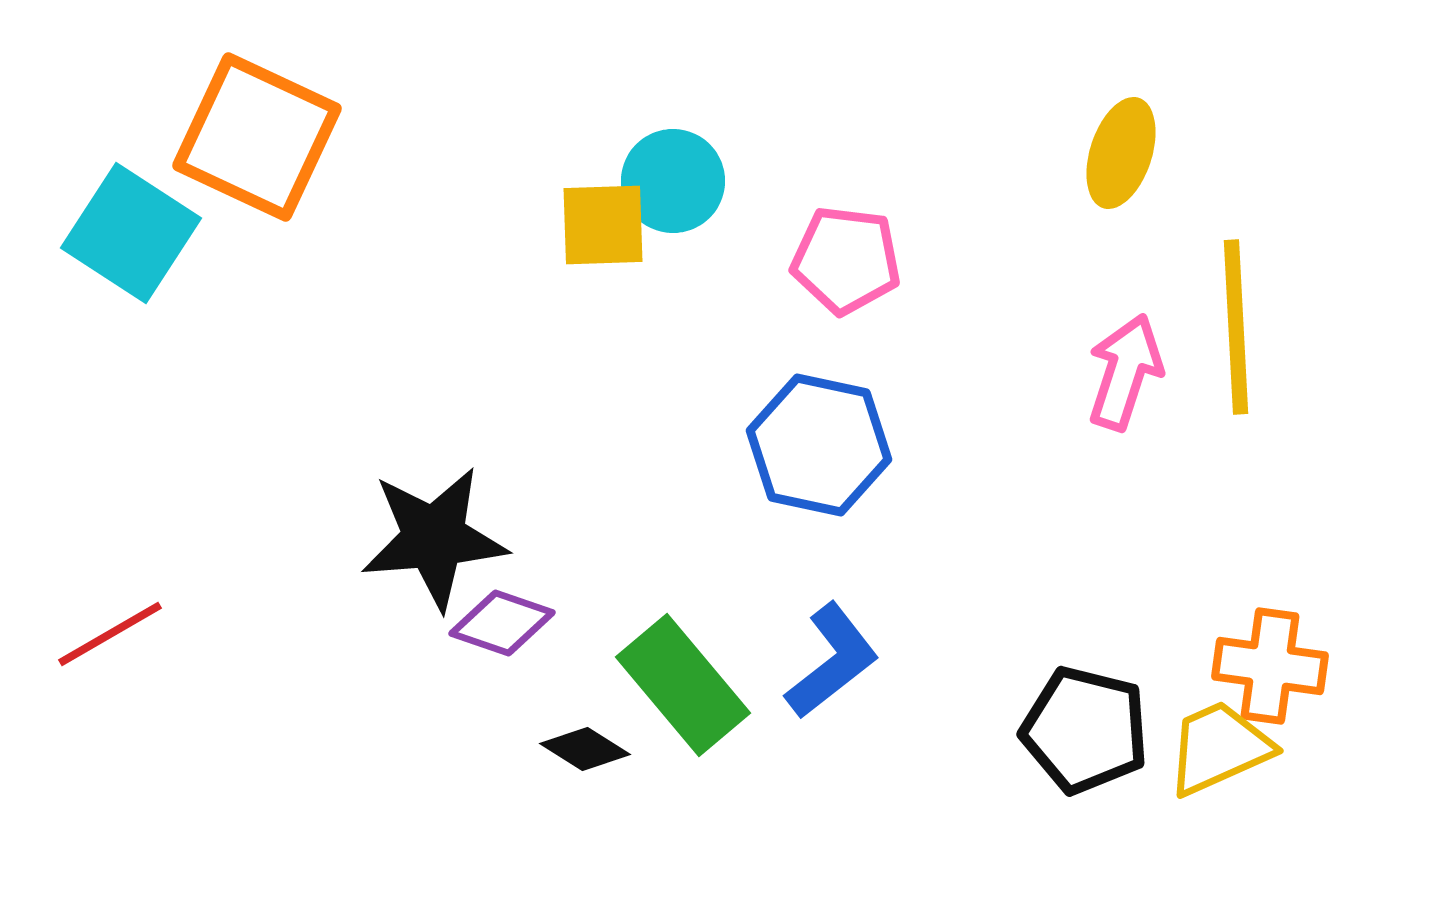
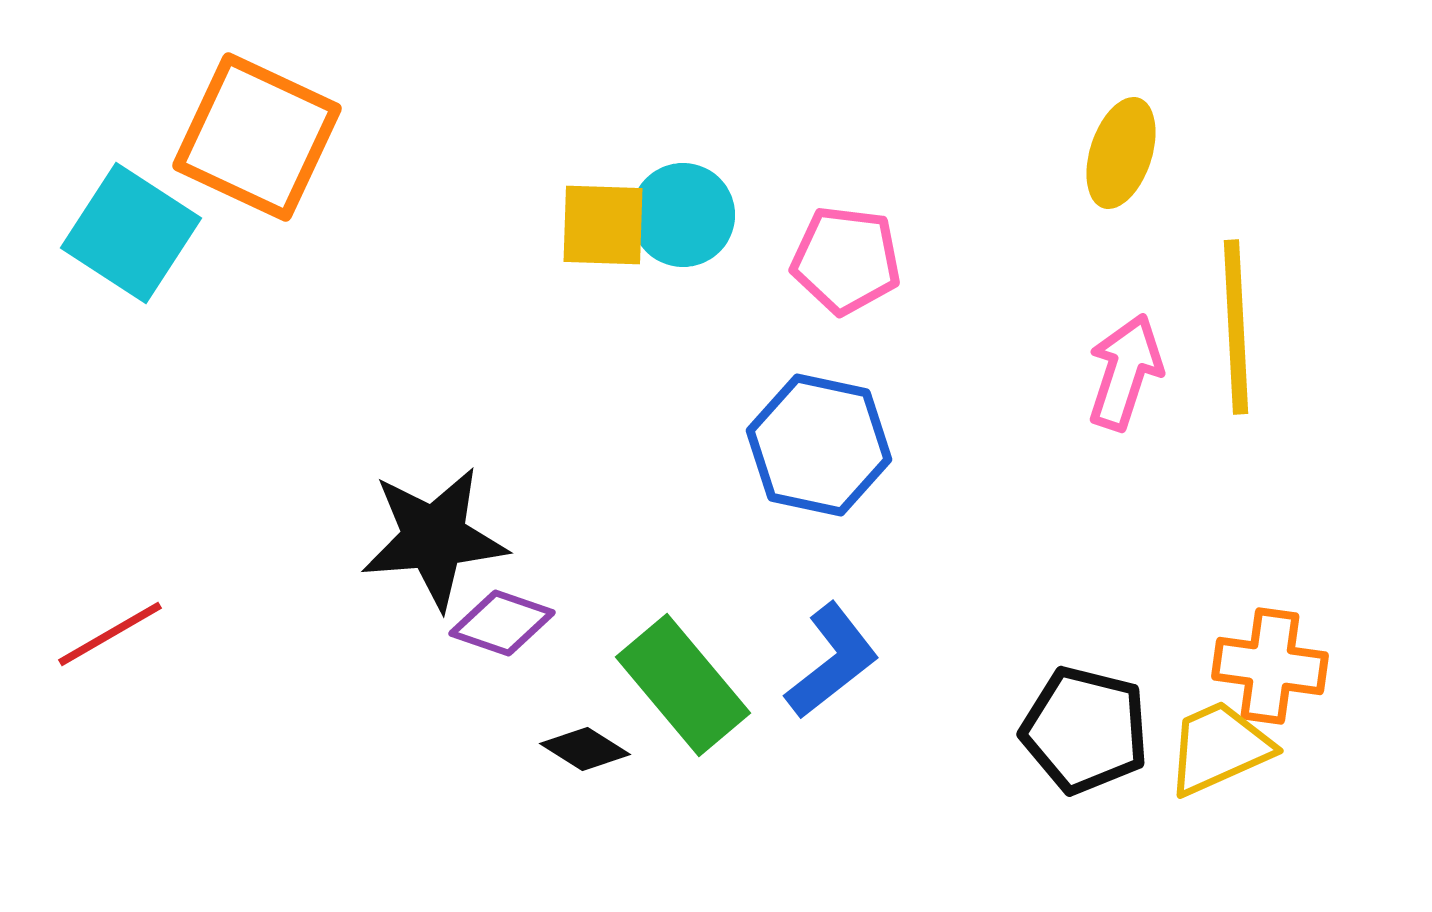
cyan circle: moved 10 px right, 34 px down
yellow square: rotated 4 degrees clockwise
